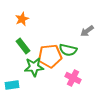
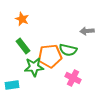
orange star: rotated 24 degrees counterclockwise
gray arrow: rotated 32 degrees clockwise
